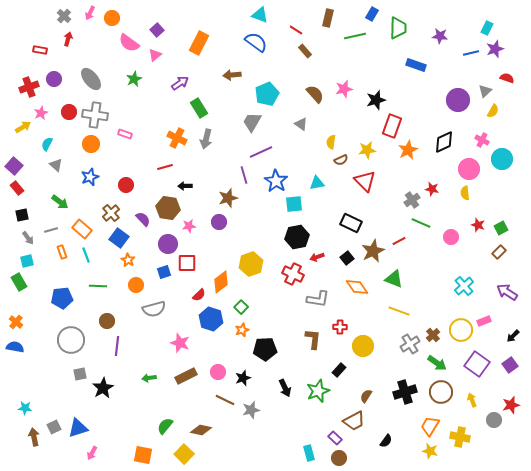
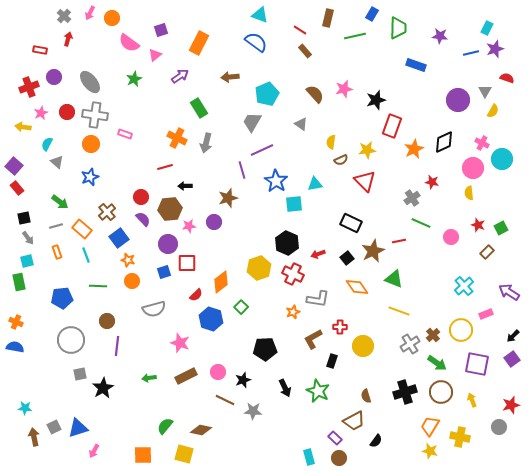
purple square at (157, 30): moved 4 px right; rotated 24 degrees clockwise
red line at (296, 30): moved 4 px right
brown arrow at (232, 75): moved 2 px left, 2 px down
purple circle at (54, 79): moved 2 px up
gray ellipse at (91, 79): moved 1 px left, 3 px down
purple arrow at (180, 83): moved 7 px up
gray triangle at (485, 91): rotated 16 degrees counterclockwise
red circle at (69, 112): moved 2 px left
yellow arrow at (23, 127): rotated 140 degrees counterclockwise
gray arrow at (206, 139): moved 4 px down
pink cross at (482, 140): moved 3 px down
orange star at (408, 150): moved 6 px right, 1 px up
purple line at (261, 152): moved 1 px right, 2 px up
gray triangle at (56, 165): moved 1 px right, 3 px up
pink circle at (469, 169): moved 4 px right, 1 px up
purple line at (244, 175): moved 2 px left, 5 px up
cyan triangle at (317, 183): moved 2 px left, 1 px down
red circle at (126, 185): moved 15 px right, 12 px down
red star at (432, 189): moved 7 px up
yellow semicircle at (465, 193): moved 4 px right
gray cross at (412, 200): moved 2 px up
brown hexagon at (168, 208): moved 2 px right, 1 px down; rotated 15 degrees counterclockwise
brown cross at (111, 213): moved 4 px left, 1 px up
black square at (22, 215): moved 2 px right, 3 px down
purple circle at (219, 222): moved 5 px left
gray line at (51, 230): moved 5 px right, 4 px up
black hexagon at (297, 237): moved 10 px left, 6 px down; rotated 25 degrees counterclockwise
blue square at (119, 238): rotated 18 degrees clockwise
red line at (399, 241): rotated 16 degrees clockwise
orange rectangle at (62, 252): moved 5 px left
brown rectangle at (499, 252): moved 12 px left
red arrow at (317, 257): moved 1 px right, 3 px up
orange star at (128, 260): rotated 16 degrees counterclockwise
yellow hexagon at (251, 264): moved 8 px right, 4 px down
green rectangle at (19, 282): rotated 18 degrees clockwise
orange circle at (136, 285): moved 4 px left, 4 px up
purple arrow at (507, 292): moved 2 px right
red semicircle at (199, 295): moved 3 px left
pink rectangle at (484, 321): moved 2 px right, 7 px up
orange cross at (16, 322): rotated 16 degrees counterclockwise
orange star at (242, 330): moved 51 px right, 18 px up
brown L-shape at (313, 339): rotated 125 degrees counterclockwise
purple square at (477, 364): rotated 25 degrees counterclockwise
purple square at (510, 365): moved 2 px right, 6 px up
black rectangle at (339, 370): moved 7 px left, 9 px up; rotated 24 degrees counterclockwise
black star at (243, 378): moved 2 px down
green star at (318, 391): rotated 25 degrees counterclockwise
brown semicircle at (366, 396): rotated 48 degrees counterclockwise
gray star at (251, 410): moved 2 px right, 1 px down; rotated 18 degrees clockwise
gray circle at (494, 420): moved 5 px right, 7 px down
black semicircle at (386, 441): moved 10 px left
pink arrow at (92, 453): moved 2 px right, 2 px up
cyan rectangle at (309, 453): moved 4 px down
yellow square at (184, 454): rotated 30 degrees counterclockwise
orange square at (143, 455): rotated 12 degrees counterclockwise
